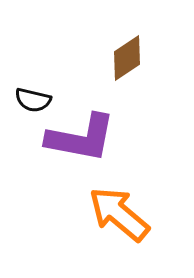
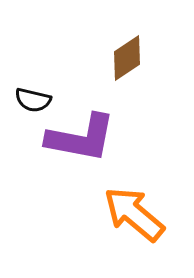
orange arrow: moved 15 px right
